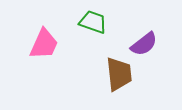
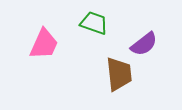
green trapezoid: moved 1 px right, 1 px down
